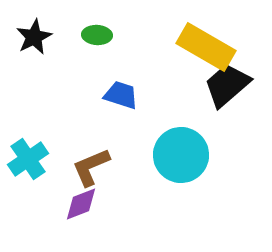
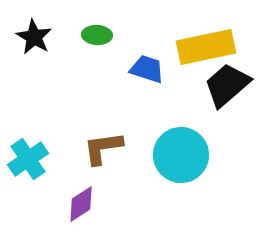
black star: rotated 15 degrees counterclockwise
yellow rectangle: rotated 42 degrees counterclockwise
blue trapezoid: moved 26 px right, 26 px up
brown L-shape: moved 12 px right, 19 px up; rotated 15 degrees clockwise
purple diamond: rotated 12 degrees counterclockwise
